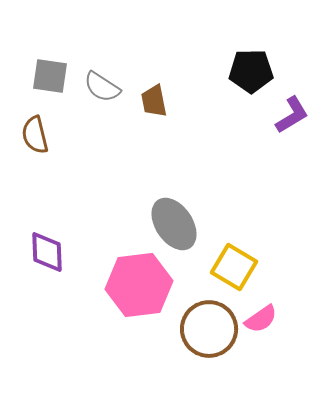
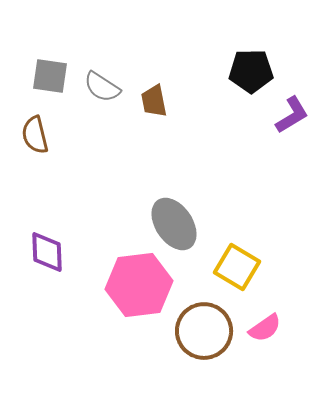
yellow square: moved 3 px right
pink semicircle: moved 4 px right, 9 px down
brown circle: moved 5 px left, 2 px down
